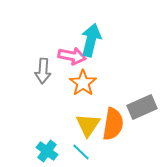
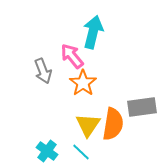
cyan arrow: moved 2 px right, 8 px up
pink arrow: rotated 140 degrees counterclockwise
gray arrow: rotated 25 degrees counterclockwise
gray rectangle: rotated 16 degrees clockwise
